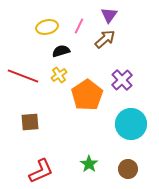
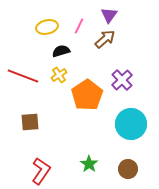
red L-shape: rotated 32 degrees counterclockwise
